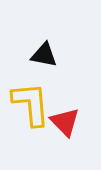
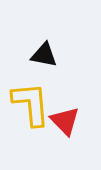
red triangle: moved 1 px up
